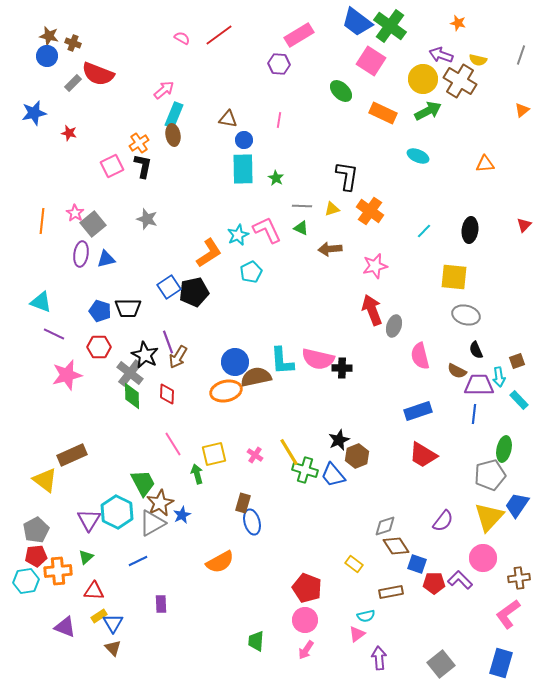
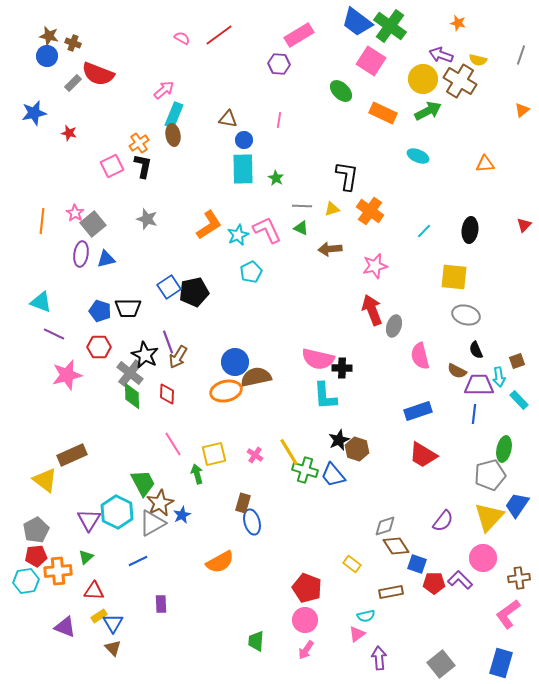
orange L-shape at (209, 253): moved 28 px up
cyan L-shape at (282, 361): moved 43 px right, 35 px down
brown hexagon at (357, 456): moved 7 px up; rotated 20 degrees counterclockwise
yellow rectangle at (354, 564): moved 2 px left
